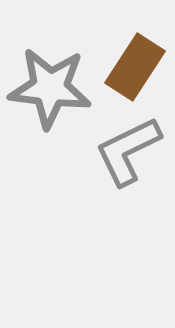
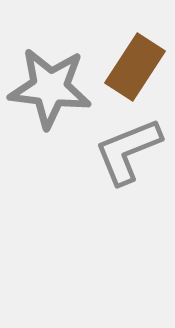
gray L-shape: rotated 4 degrees clockwise
